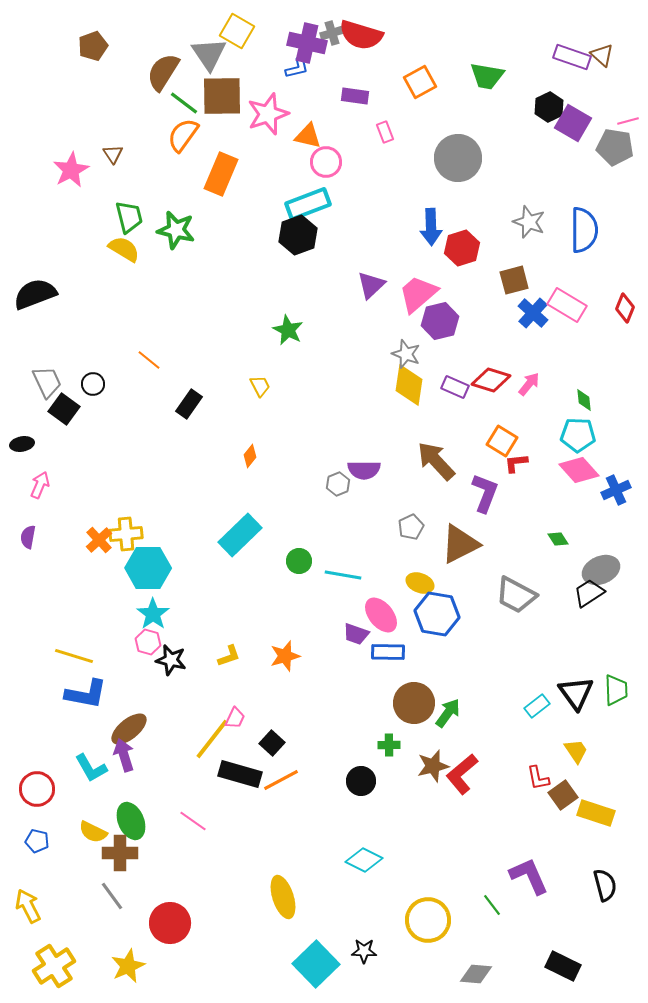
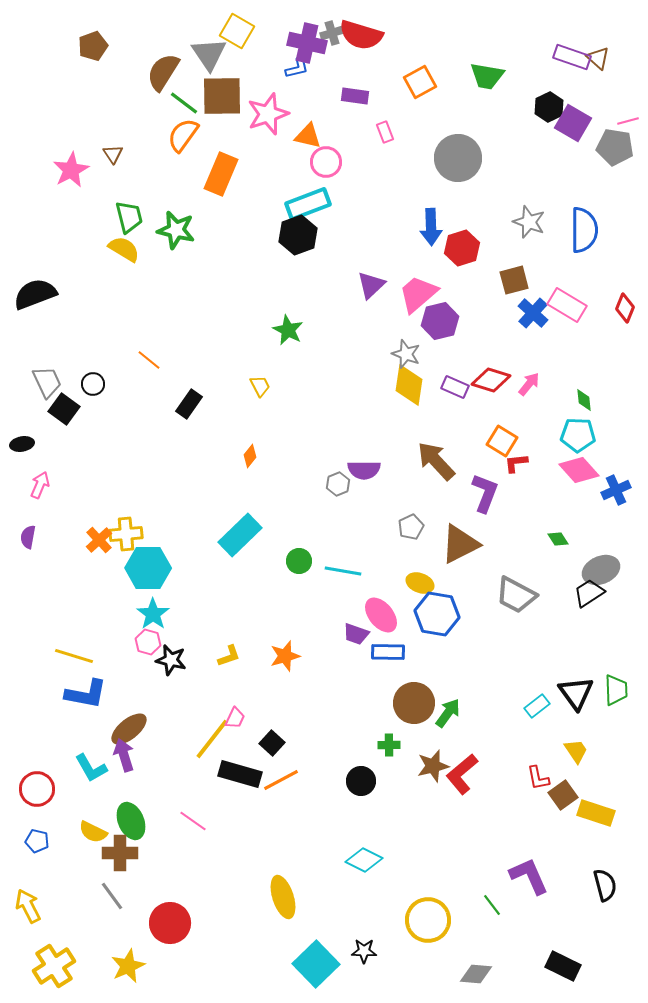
brown triangle at (602, 55): moved 4 px left, 3 px down
cyan line at (343, 575): moved 4 px up
